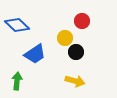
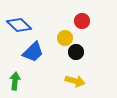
blue diamond: moved 2 px right
blue trapezoid: moved 2 px left, 2 px up; rotated 10 degrees counterclockwise
green arrow: moved 2 px left
